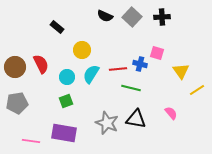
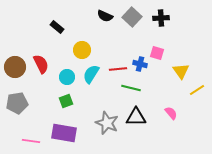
black cross: moved 1 px left, 1 px down
black triangle: moved 2 px up; rotated 10 degrees counterclockwise
